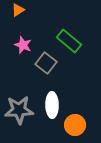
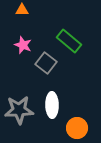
orange triangle: moved 4 px right; rotated 32 degrees clockwise
orange circle: moved 2 px right, 3 px down
